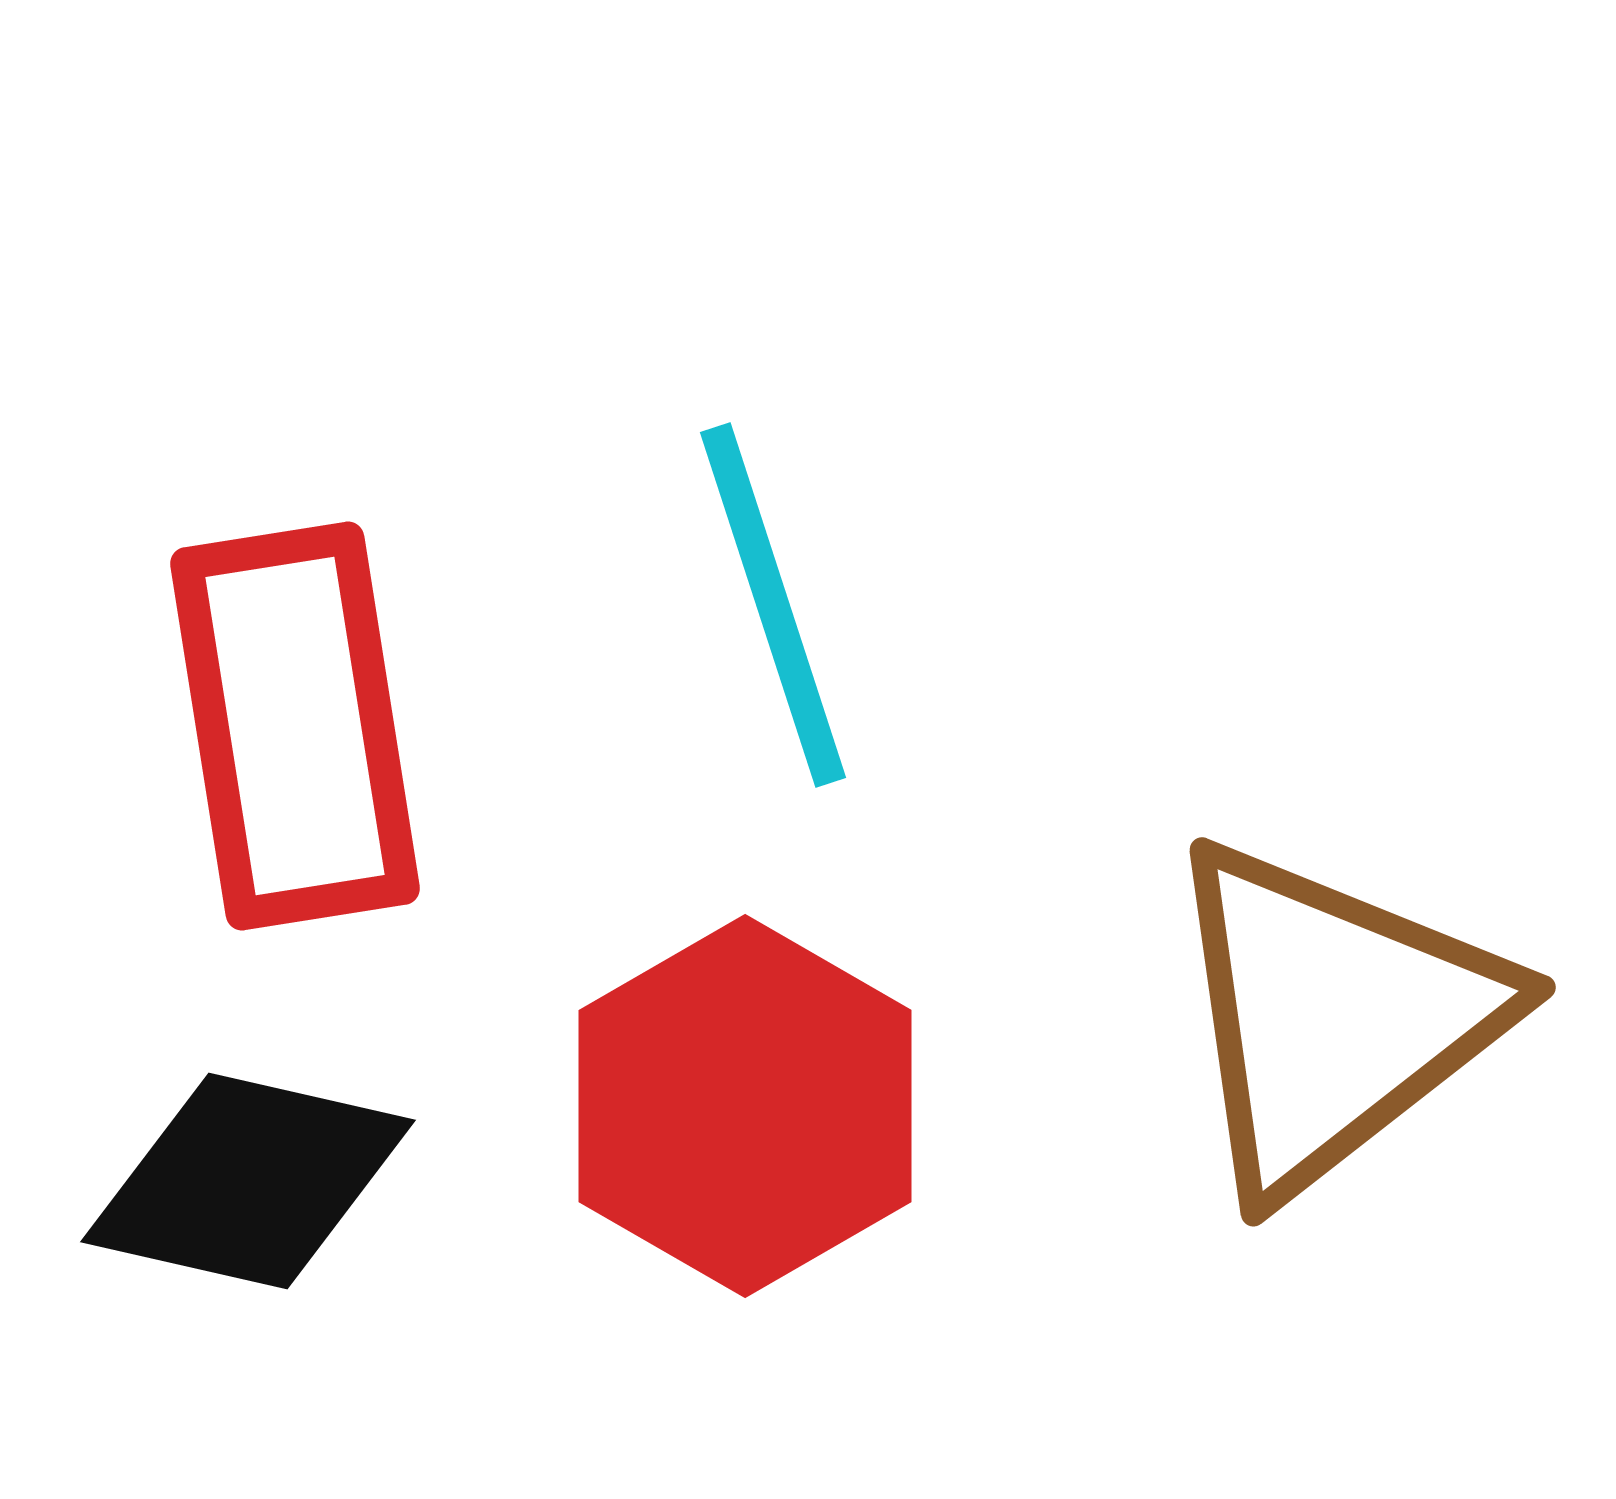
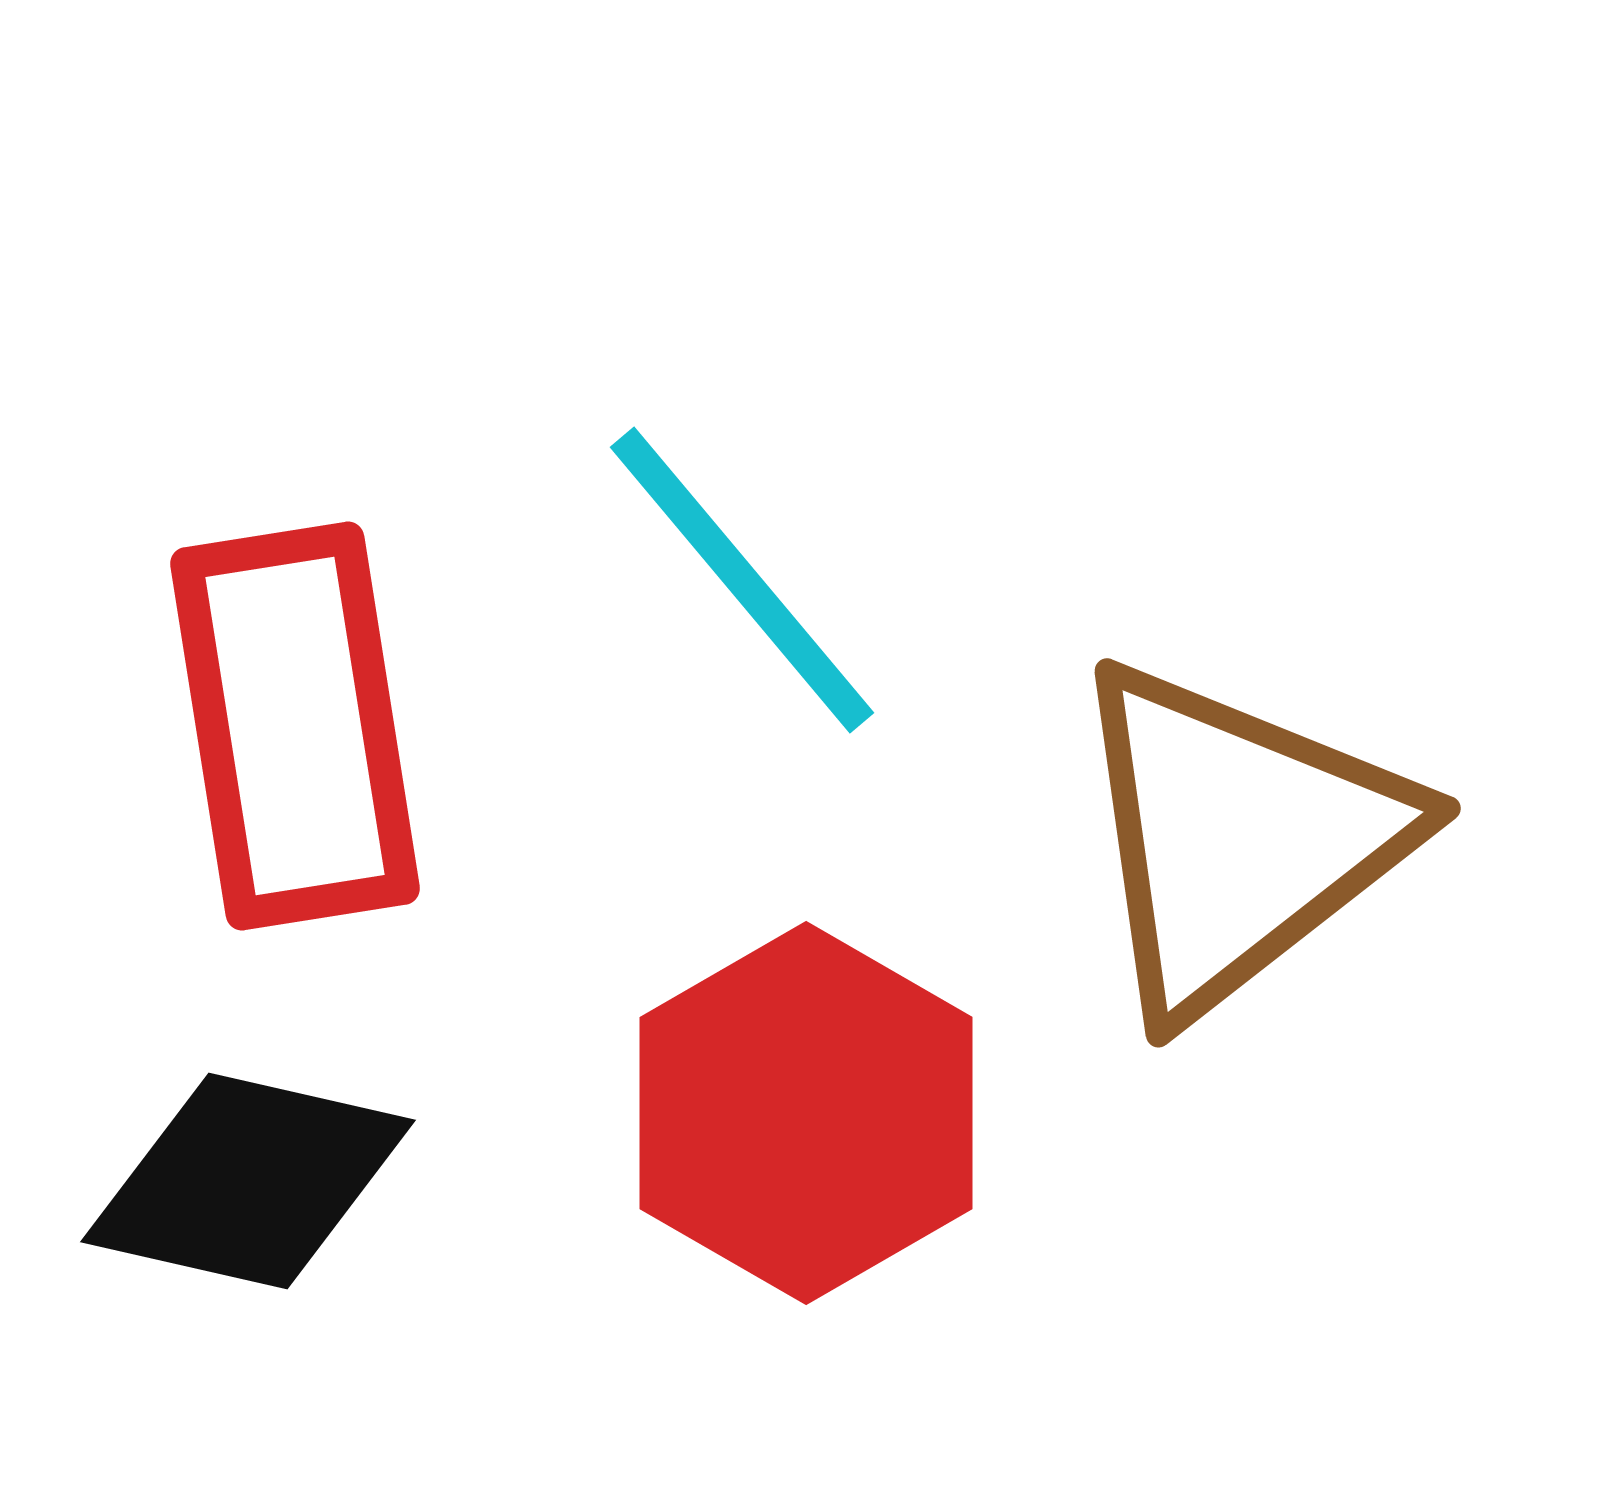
cyan line: moved 31 px left, 25 px up; rotated 22 degrees counterclockwise
brown triangle: moved 95 px left, 179 px up
red hexagon: moved 61 px right, 7 px down
